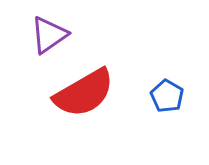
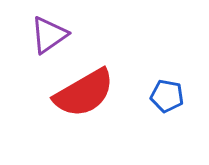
blue pentagon: rotated 20 degrees counterclockwise
